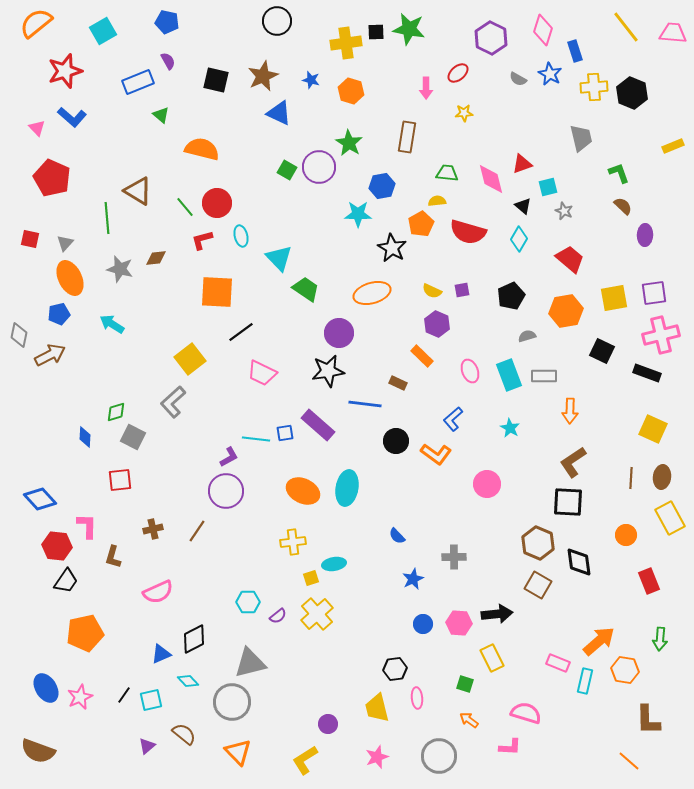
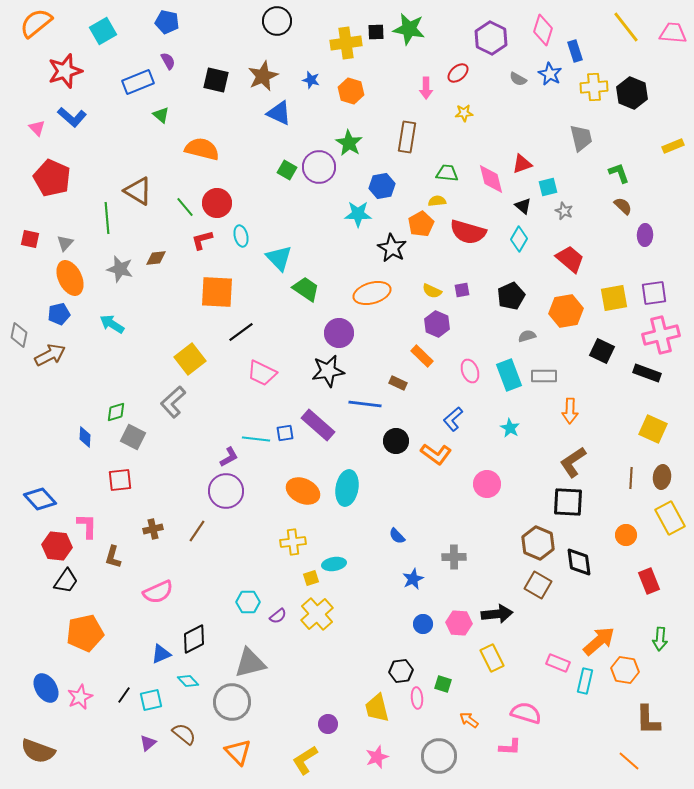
black hexagon at (395, 669): moved 6 px right, 2 px down
green square at (465, 684): moved 22 px left
purple triangle at (147, 746): moved 1 px right, 3 px up
